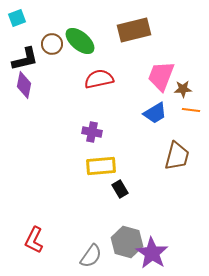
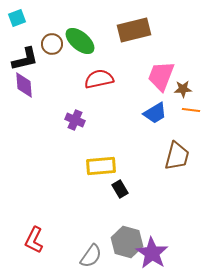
purple diamond: rotated 16 degrees counterclockwise
purple cross: moved 17 px left, 12 px up; rotated 12 degrees clockwise
